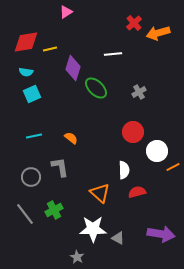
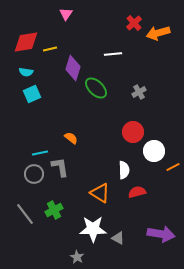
pink triangle: moved 2 px down; rotated 24 degrees counterclockwise
cyan line: moved 6 px right, 17 px down
white circle: moved 3 px left
gray circle: moved 3 px right, 3 px up
orange triangle: rotated 10 degrees counterclockwise
